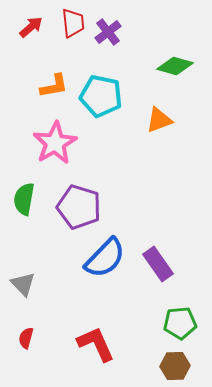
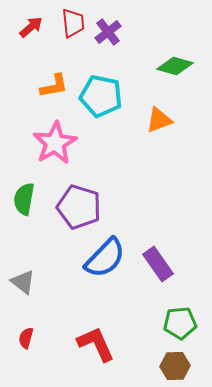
gray triangle: moved 2 px up; rotated 8 degrees counterclockwise
